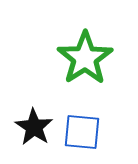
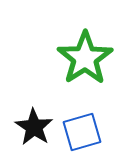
blue square: rotated 21 degrees counterclockwise
